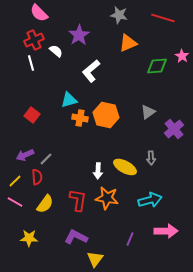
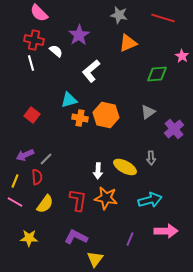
red cross: rotated 36 degrees clockwise
green diamond: moved 8 px down
yellow line: rotated 24 degrees counterclockwise
orange star: moved 1 px left
